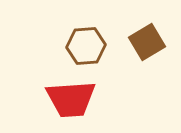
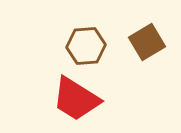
red trapezoid: moved 5 px right; rotated 36 degrees clockwise
